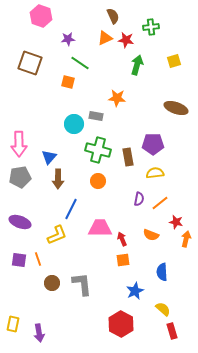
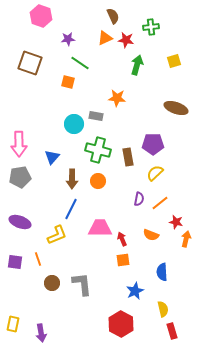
blue triangle at (49, 157): moved 3 px right
yellow semicircle at (155, 173): rotated 36 degrees counterclockwise
brown arrow at (58, 179): moved 14 px right
purple square at (19, 260): moved 4 px left, 2 px down
yellow semicircle at (163, 309): rotated 35 degrees clockwise
purple arrow at (39, 333): moved 2 px right
